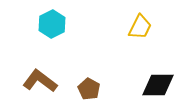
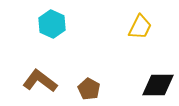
cyan hexagon: rotated 8 degrees counterclockwise
